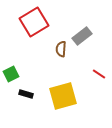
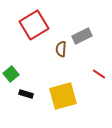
red square: moved 3 px down
gray rectangle: rotated 12 degrees clockwise
green square: rotated 14 degrees counterclockwise
